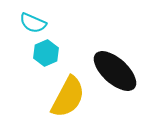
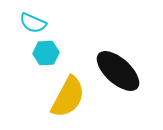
cyan hexagon: rotated 20 degrees clockwise
black ellipse: moved 3 px right
